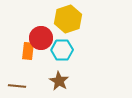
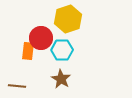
brown star: moved 2 px right, 2 px up
